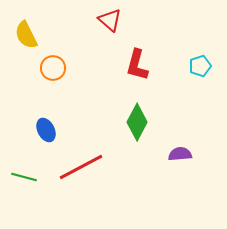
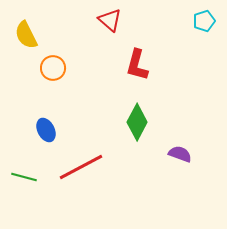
cyan pentagon: moved 4 px right, 45 px up
purple semicircle: rotated 25 degrees clockwise
